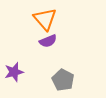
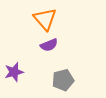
purple semicircle: moved 1 px right, 4 px down
gray pentagon: rotated 30 degrees clockwise
